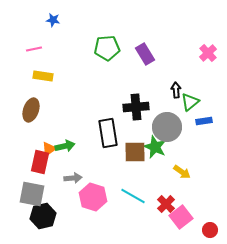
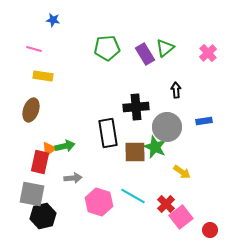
pink line: rotated 28 degrees clockwise
green triangle: moved 25 px left, 54 px up
pink hexagon: moved 6 px right, 5 px down
